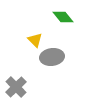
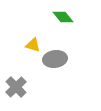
yellow triangle: moved 2 px left, 5 px down; rotated 28 degrees counterclockwise
gray ellipse: moved 3 px right, 2 px down
